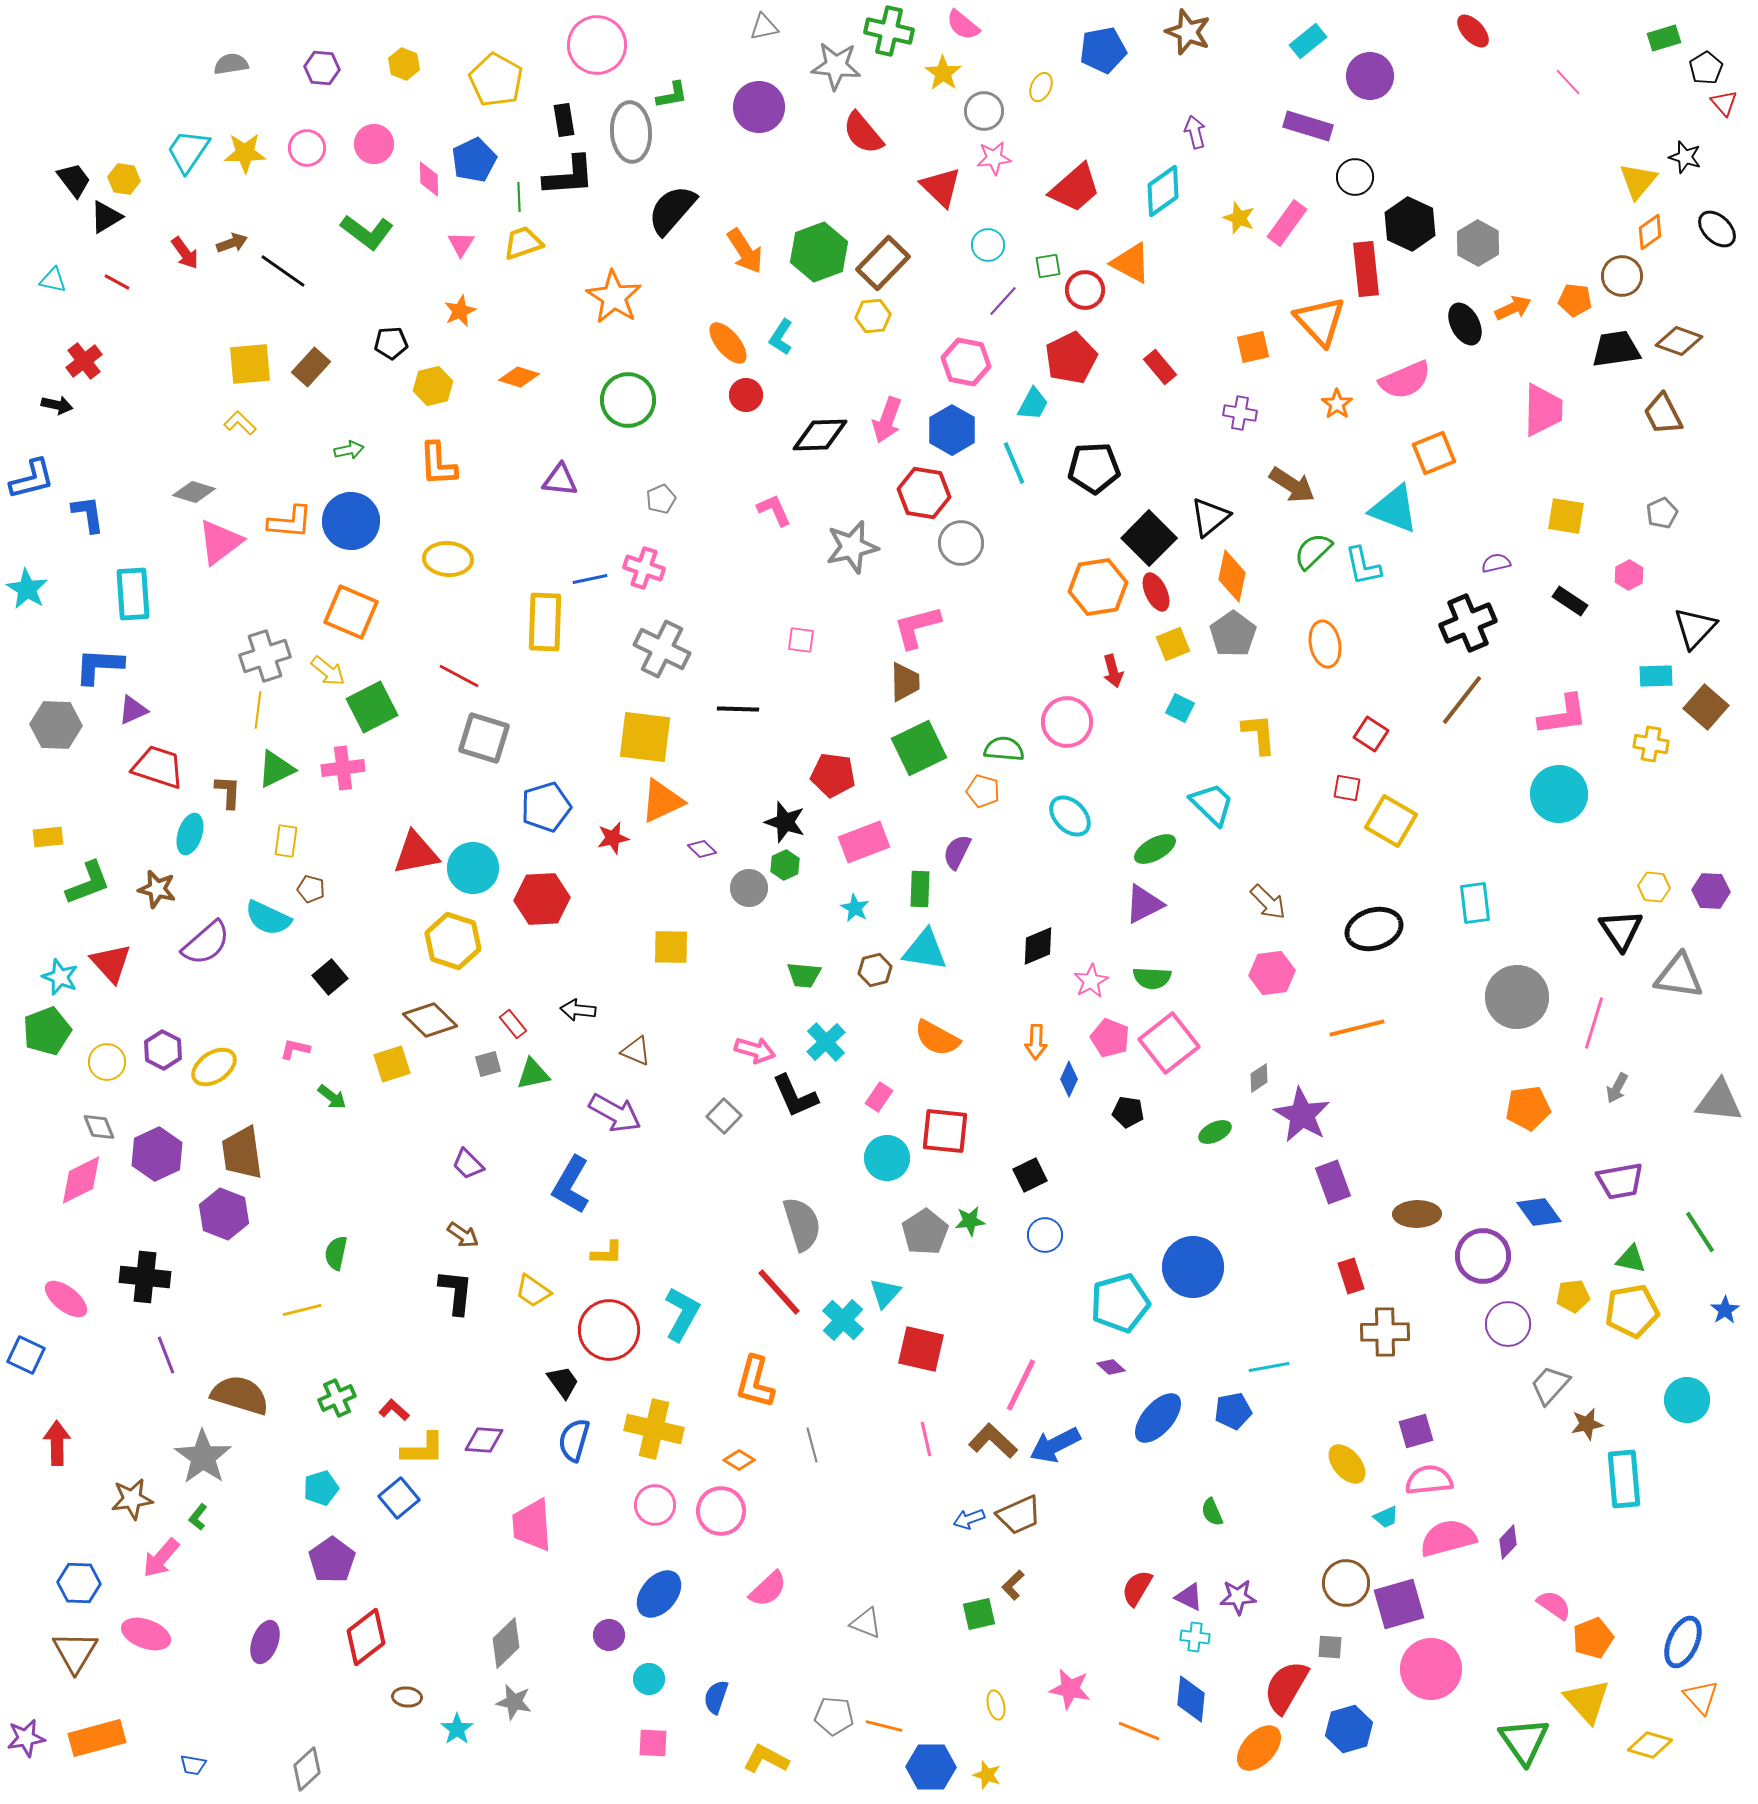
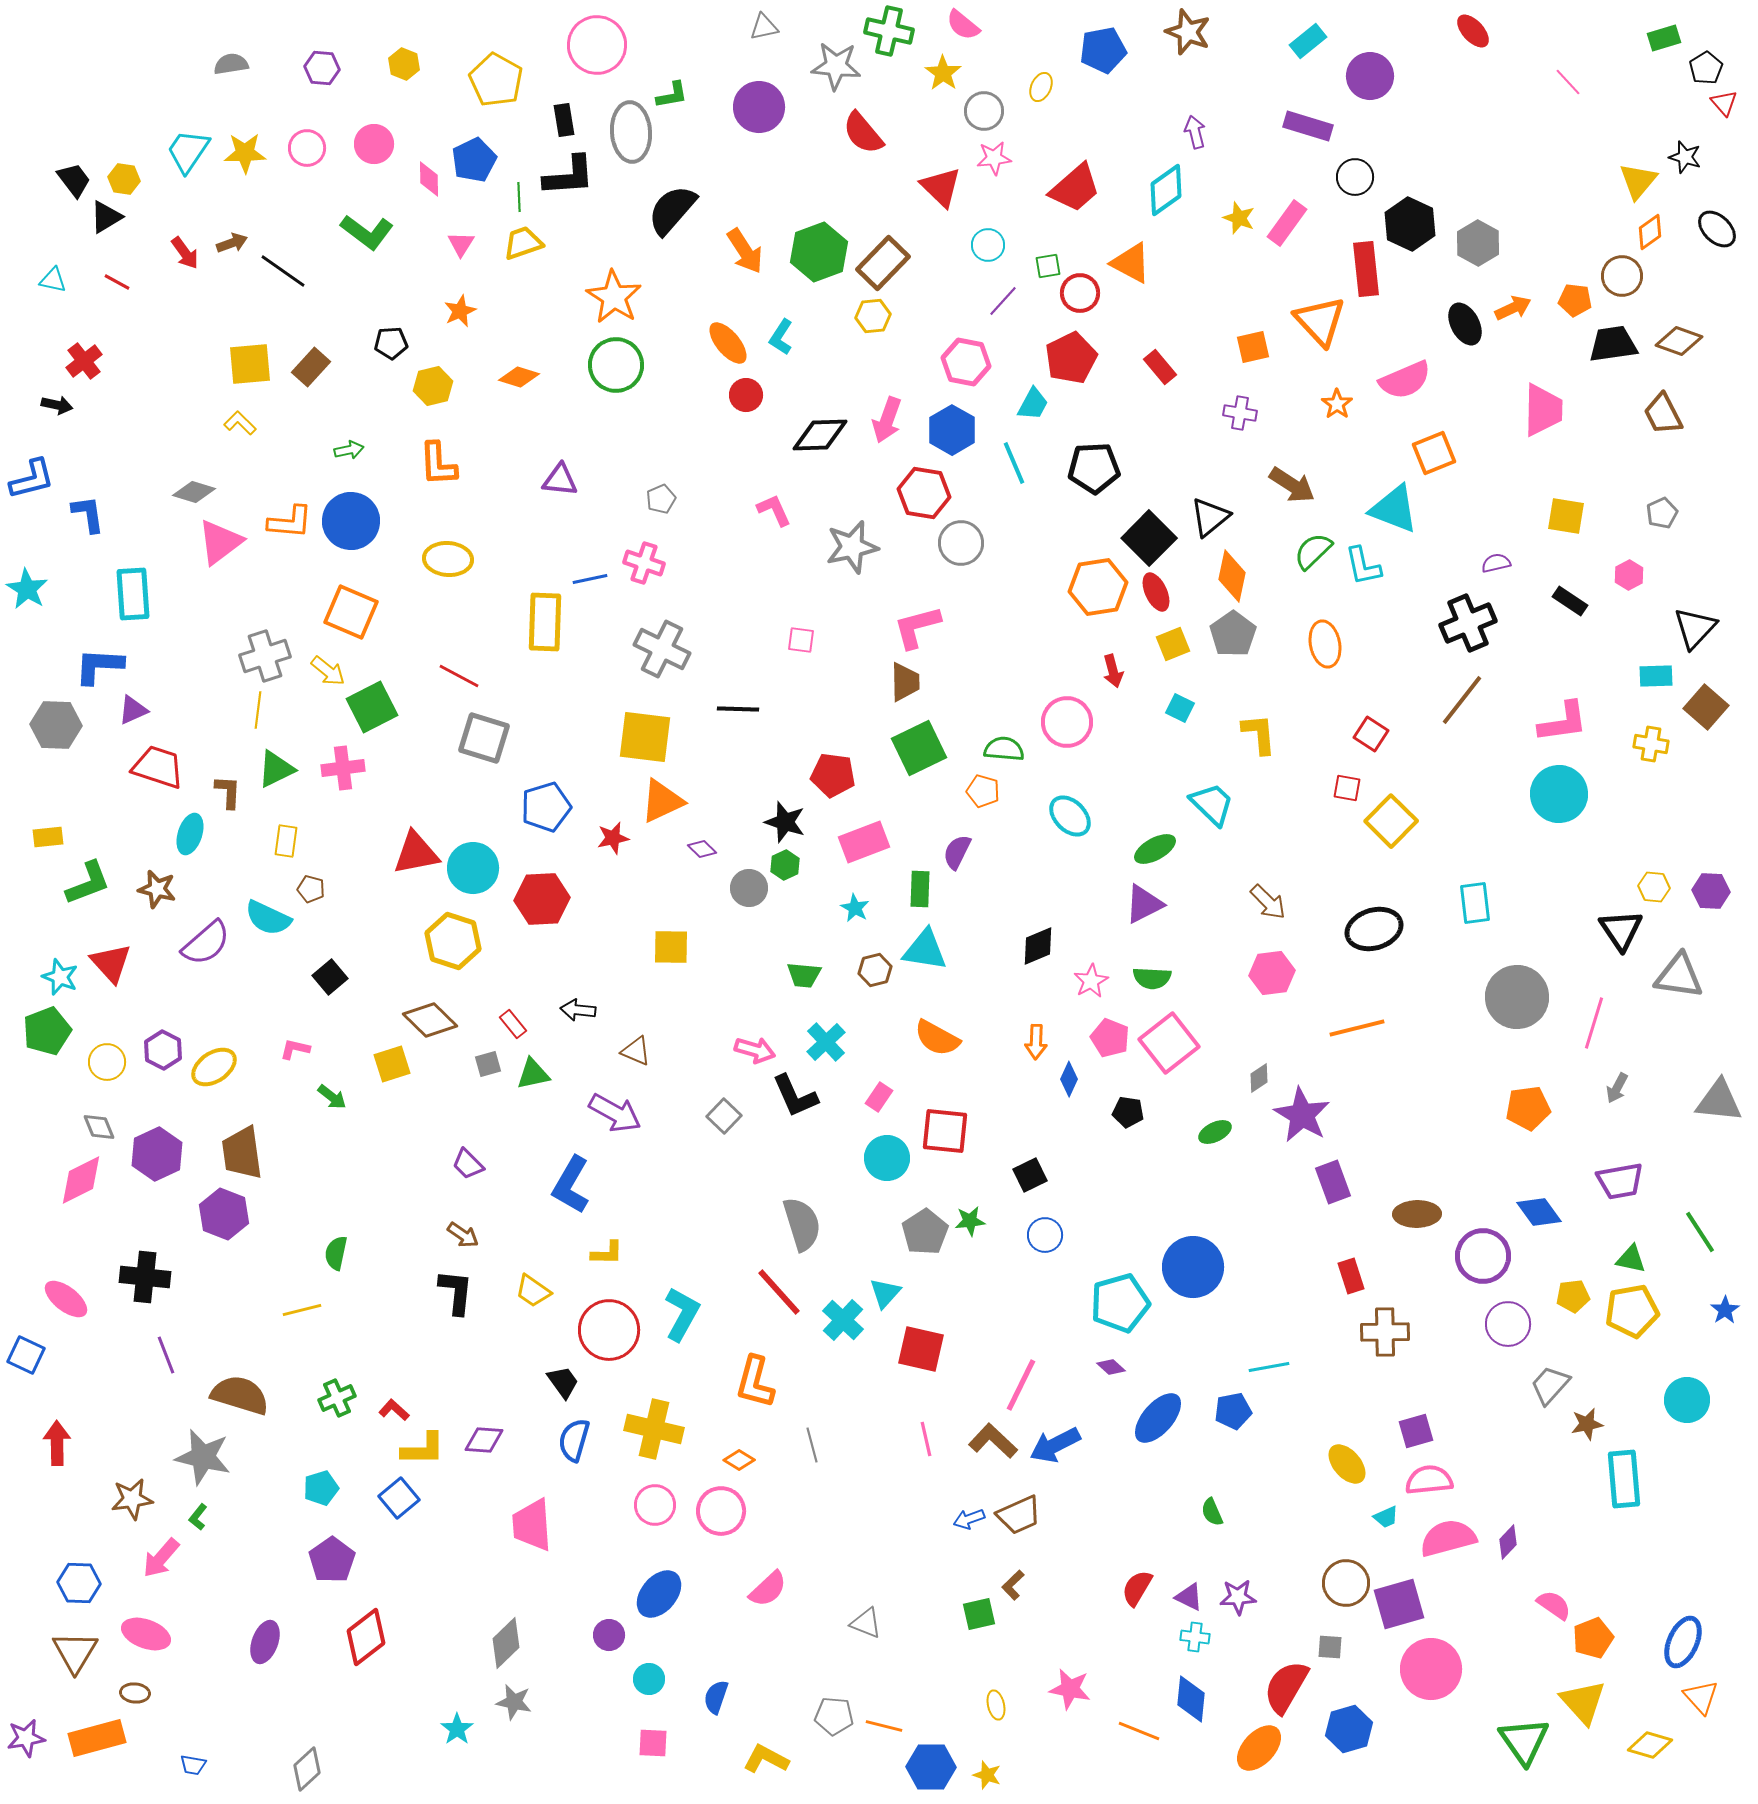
cyan diamond at (1163, 191): moved 3 px right, 1 px up
red circle at (1085, 290): moved 5 px left, 3 px down
black trapezoid at (1616, 349): moved 3 px left, 5 px up
green circle at (628, 400): moved 12 px left, 35 px up
pink cross at (644, 568): moved 5 px up
pink L-shape at (1563, 715): moved 7 px down
yellow square at (1391, 821): rotated 15 degrees clockwise
gray star at (203, 1457): rotated 22 degrees counterclockwise
brown ellipse at (407, 1697): moved 272 px left, 4 px up
yellow triangle at (1587, 1701): moved 4 px left, 1 px down
